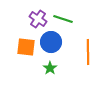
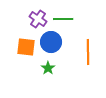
green line: rotated 18 degrees counterclockwise
green star: moved 2 px left
